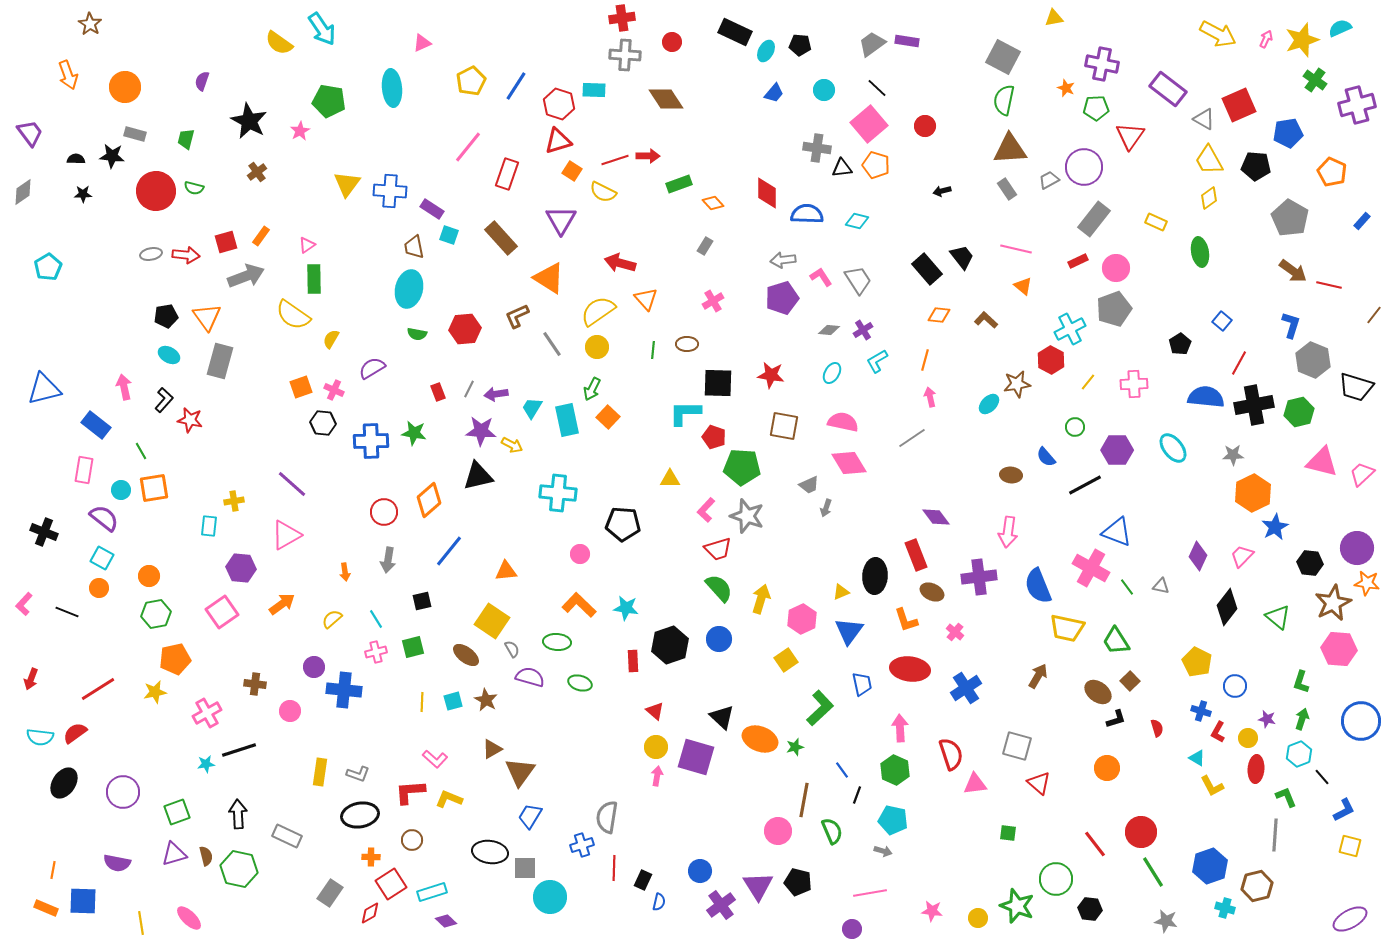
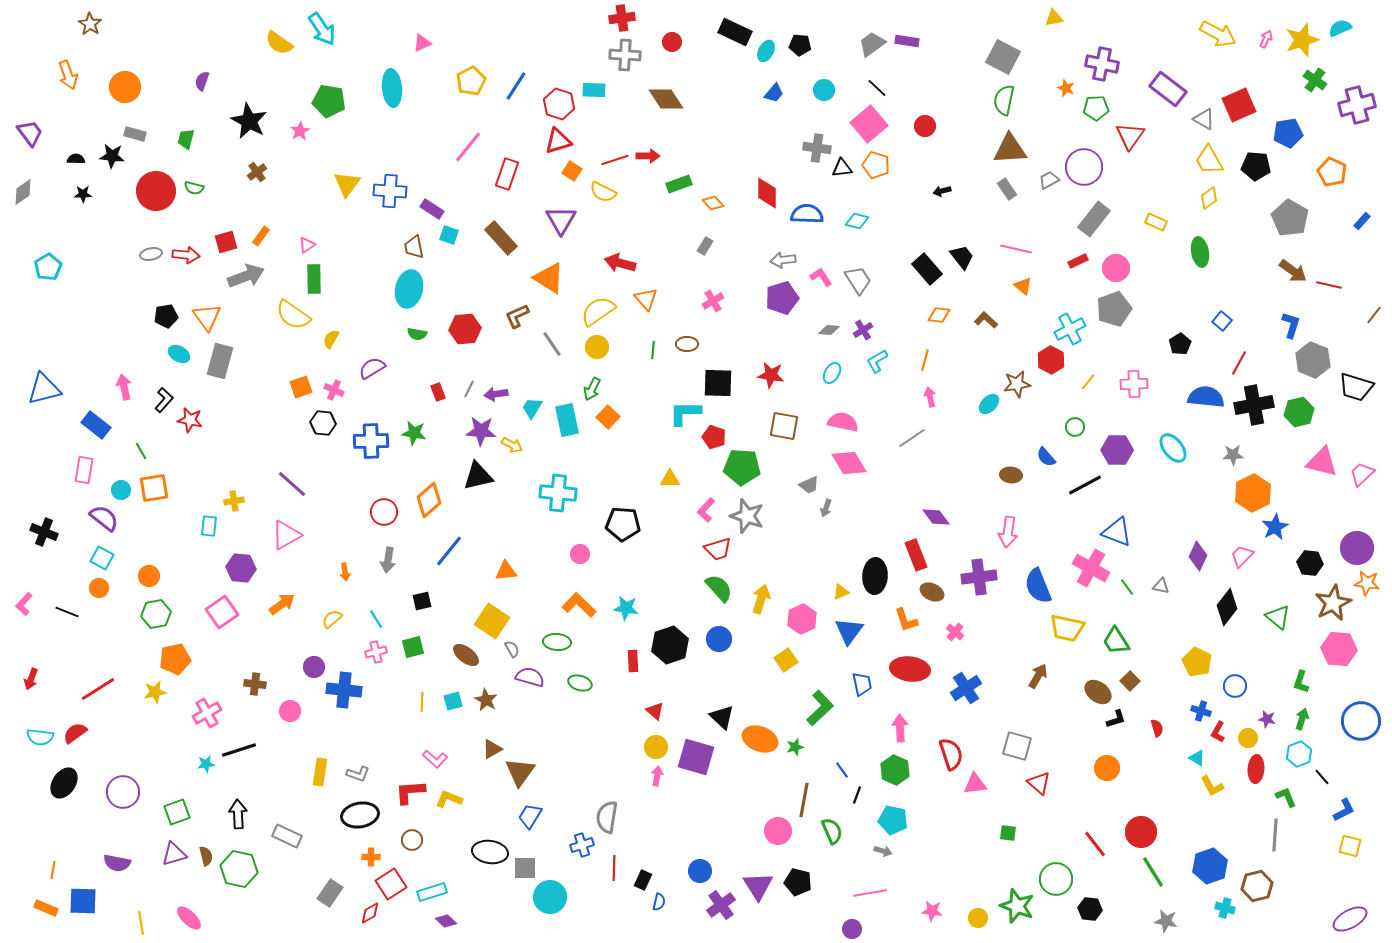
cyan ellipse at (169, 355): moved 10 px right, 1 px up
